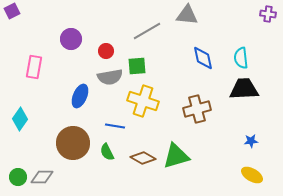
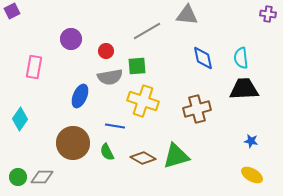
blue star: rotated 16 degrees clockwise
